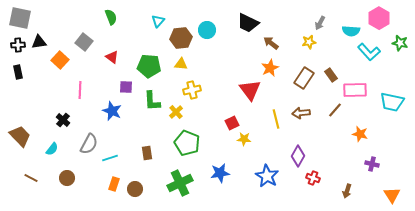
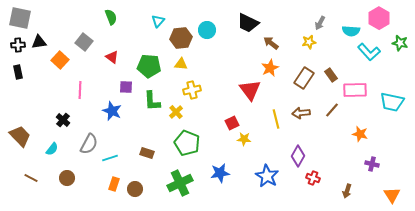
brown line at (335, 110): moved 3 px left
brown rectangle at (147, 153): rotated 64 degrees counterclockwise
